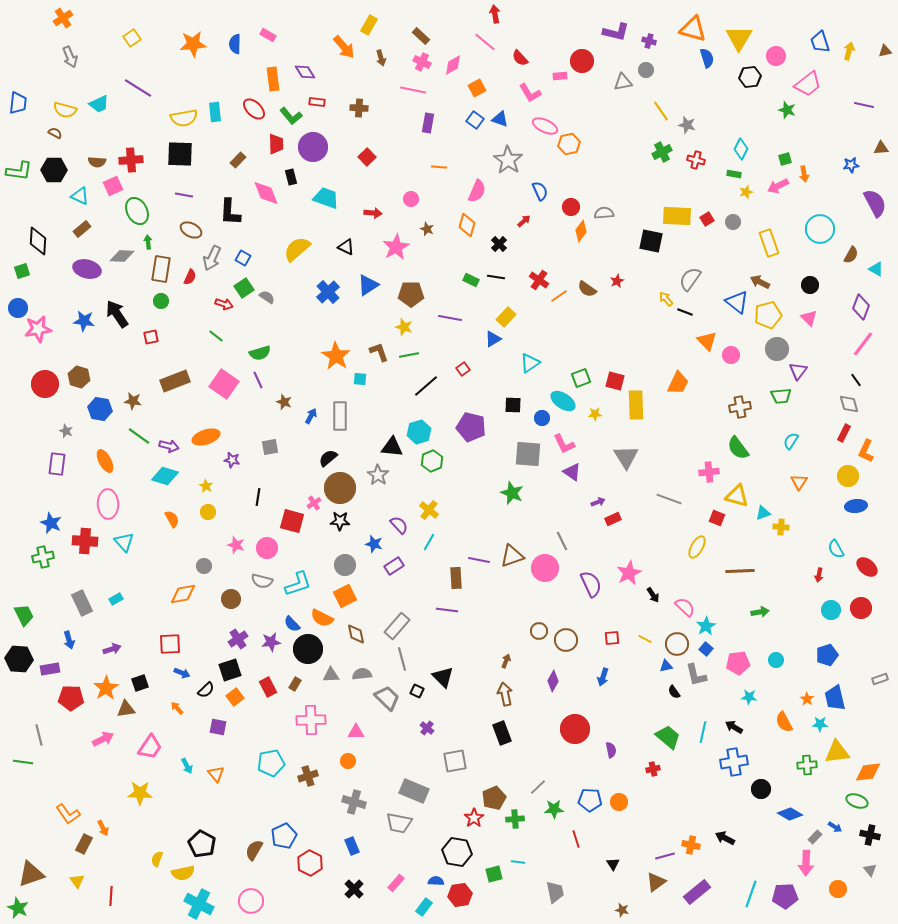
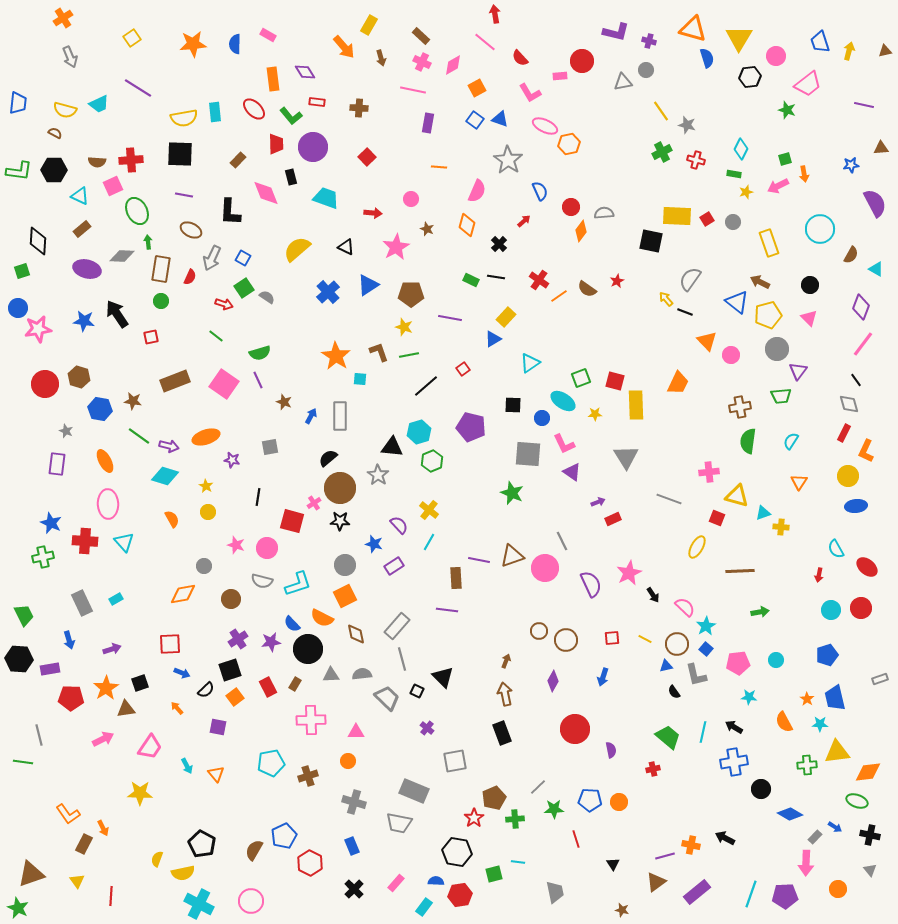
green semicircle at (738, 448): moved 10 px right, 7 px up; rotated 45 degrees clockwise
